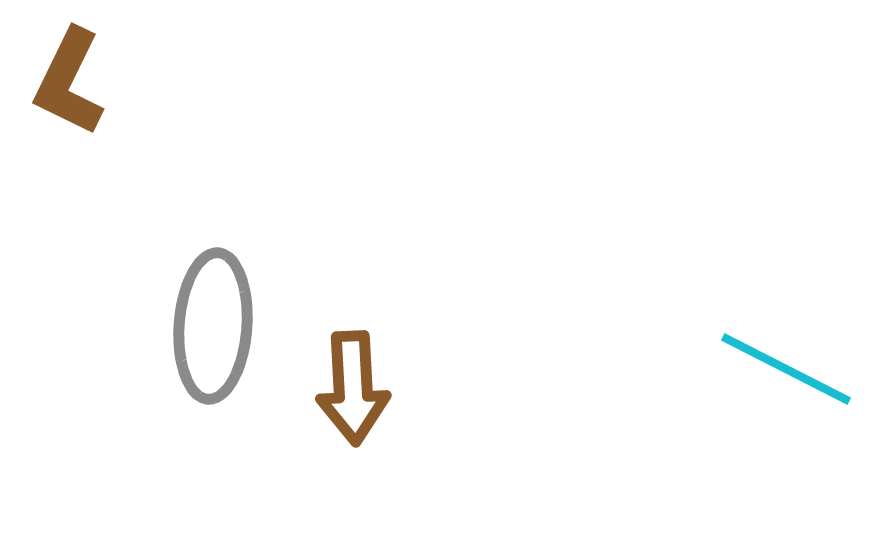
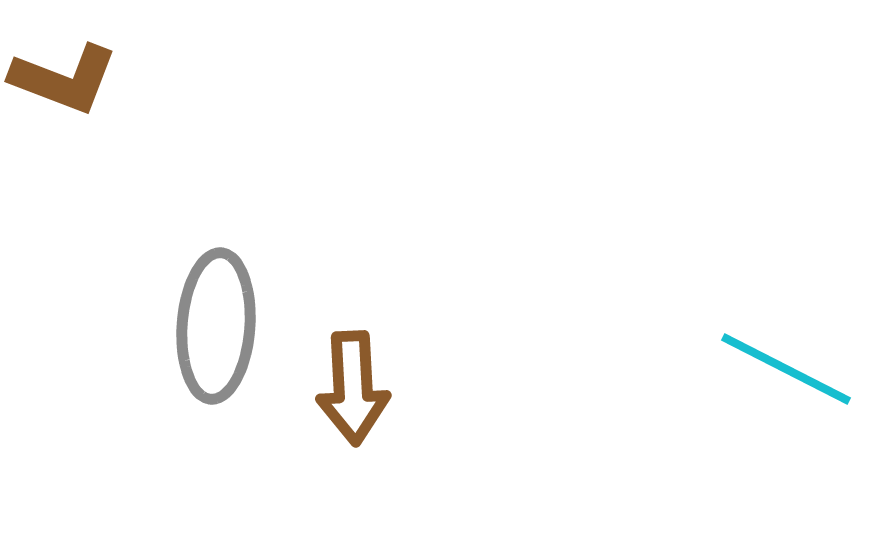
brown L-shape: moved 5 px left, 3 px up; rotated 95 degrees counterclockwise
gray ellipse: moved 3 px right
